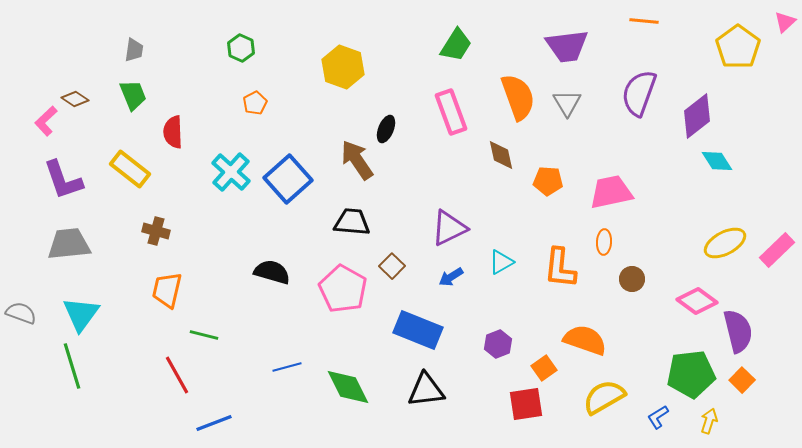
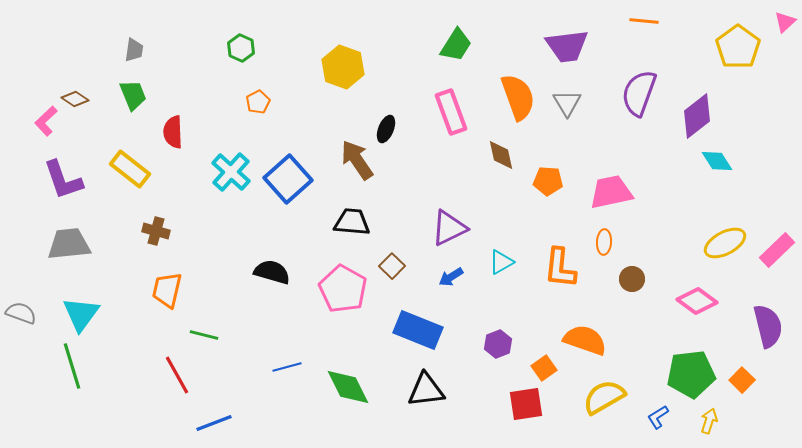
orange pentagon at (255, 103): moved 3 px right, 1 px up
purple semicircle at (738, 331): moved 30 px right, 5 px up
